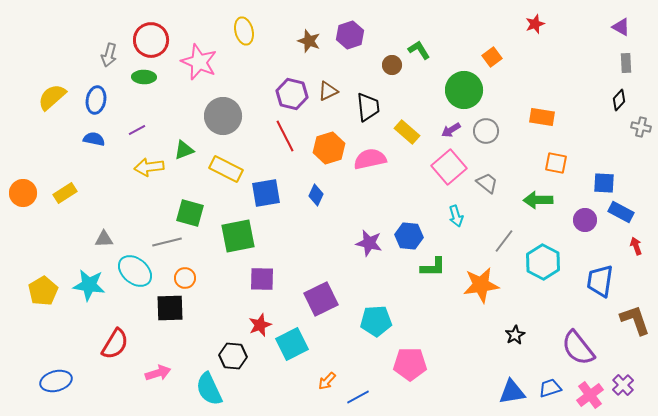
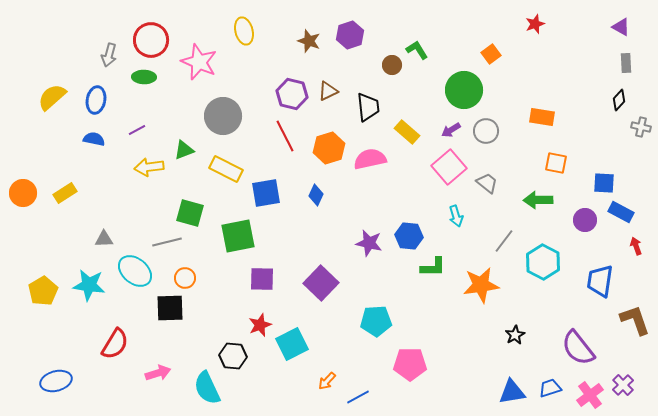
green L-shape at (419, 50): moved 2 px left
orange square at (492, 57): moved 1 px left, 3 px up
purple square at (321, 299): moved 16 px up; rotated 20 degrees counterclockwise
cyan semicircle at (209, 389): moved 2 px left, 1 px up
